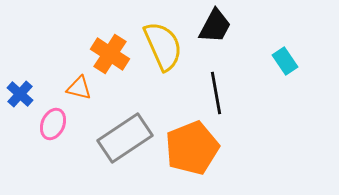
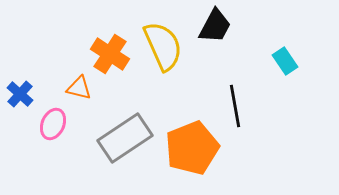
black line: moved 19 px right, 13 px down
